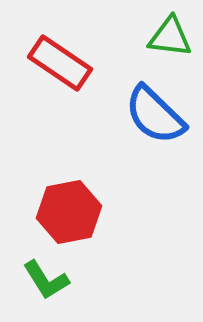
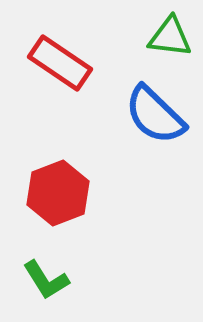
red hexagon: moved 11 px left, 19 px up; rotated 10 degrees counterclockwise
